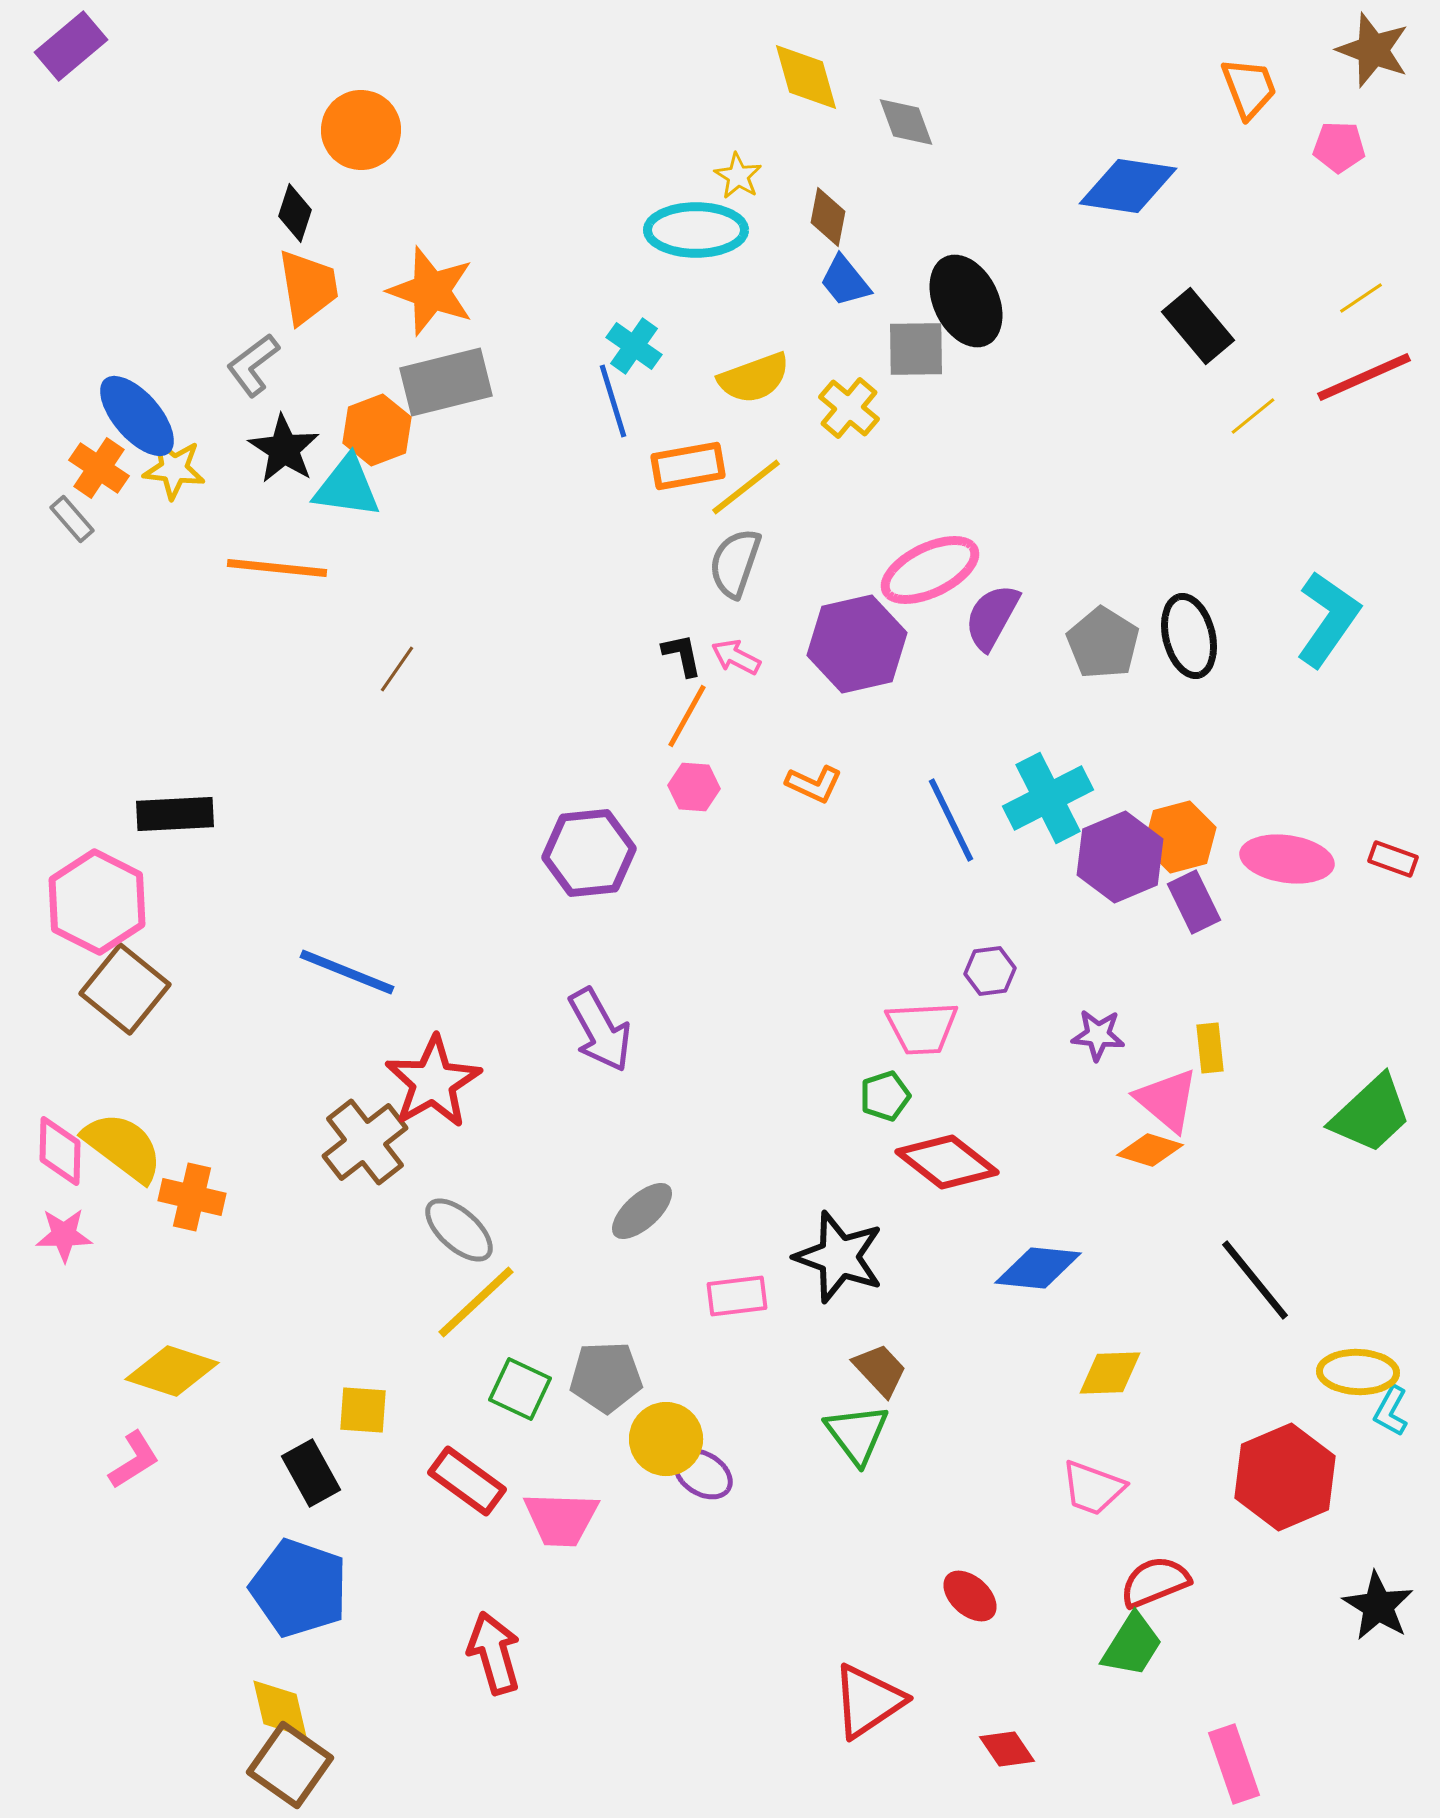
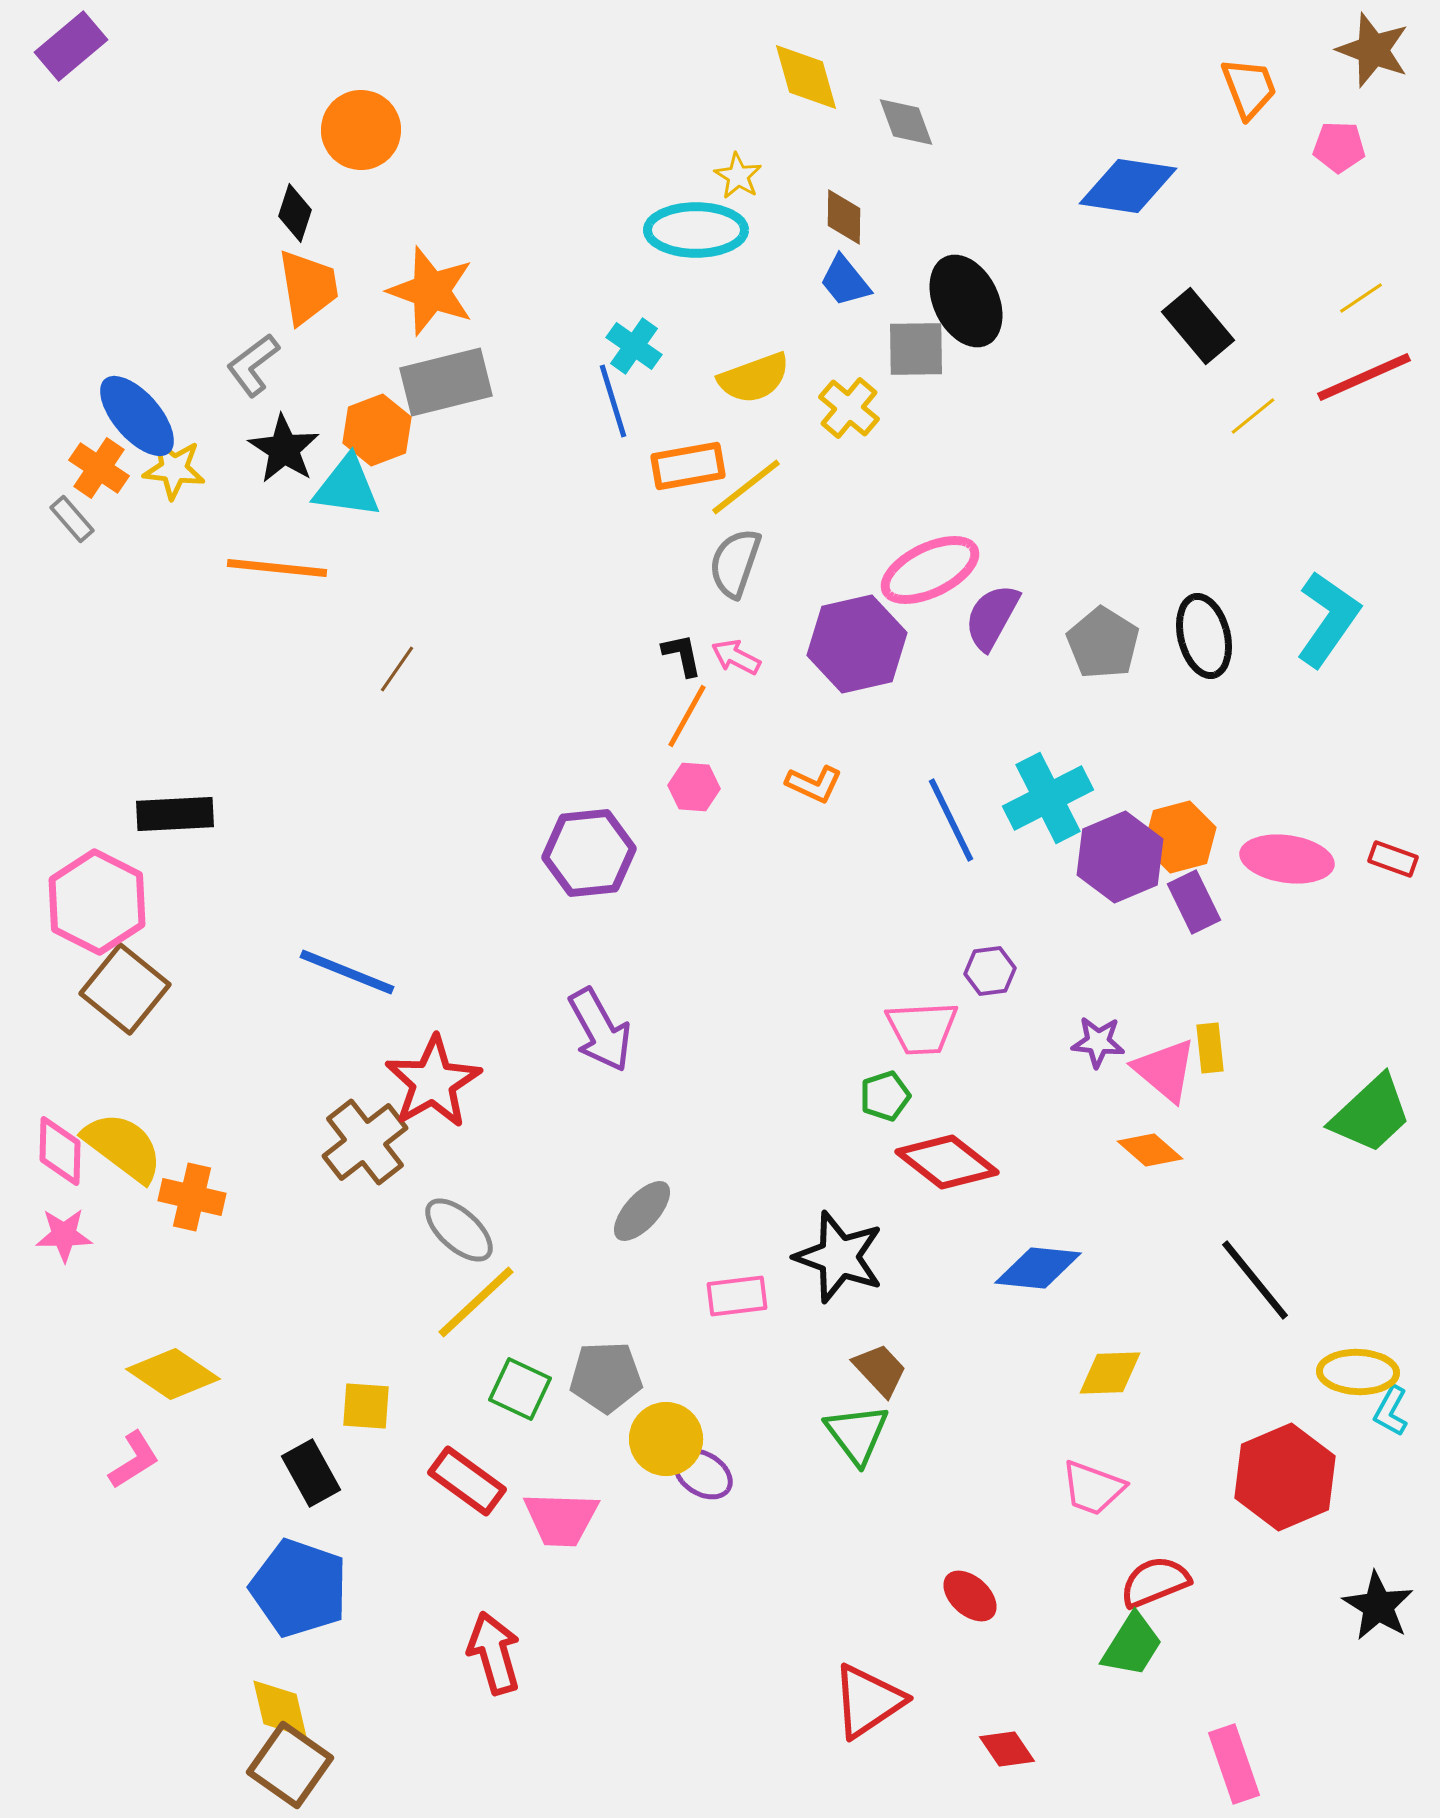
brown diamond at (828, 217): moved 16 px right; rotated 10 degrees counterclockwise
black ellipse at (1189, 636): moved 15 px right
purple star at (1098, 1035): moved 7 px down
pink triangle at (1167, 1100): moved 2 px left, 30 px up
orange diamond at (1150, 1150): rotated 24 degrees clockwise
gray ellipse at (642, 1211): rotated 6 degrees counterclockwise
yellow diamond at (172, 1371): moved 1 px right, 3 px down; rotated 16 degrees clockwise
yellow square at (363, 1410): moved 3 px right, 4 px up
